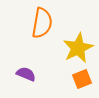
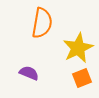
purple semicircle: moved 3 px right, 1 px up
orange square: moved 1 px up
